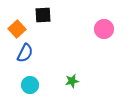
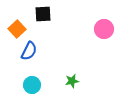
black square: moved 1 px up
blue semicircle: moved 4 px right, 2 px up
cyan circle: moved 2 px right
